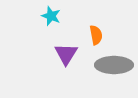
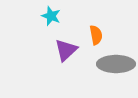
purple triangle: moved 4 px up; rotated 15 degrees clockwise
gray ellipse: moved 2 px right, 1 px up
